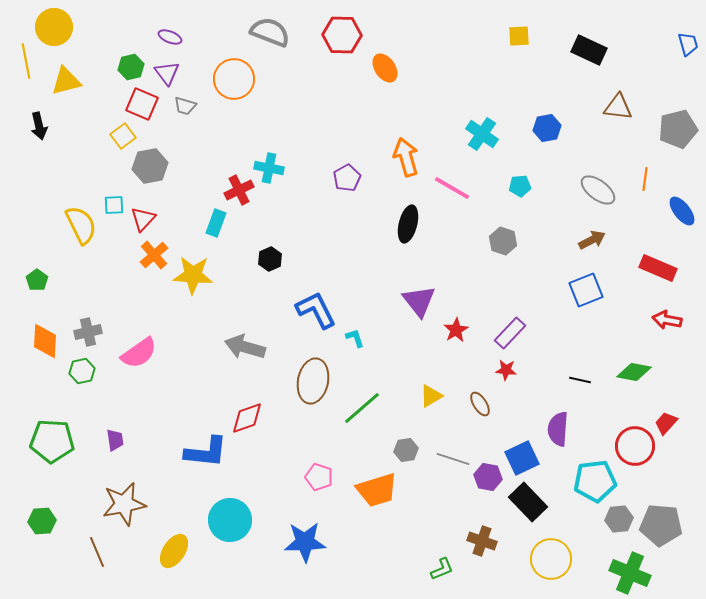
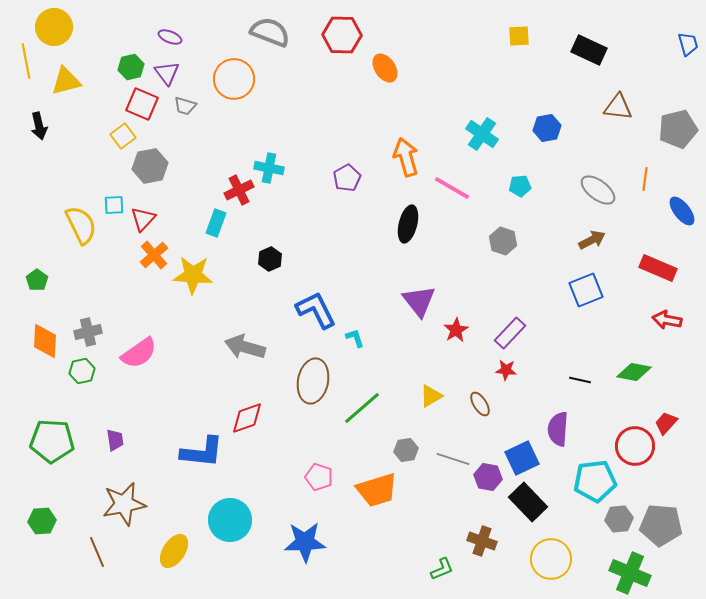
blue L-shape at (206, 452): moved 4 px left
